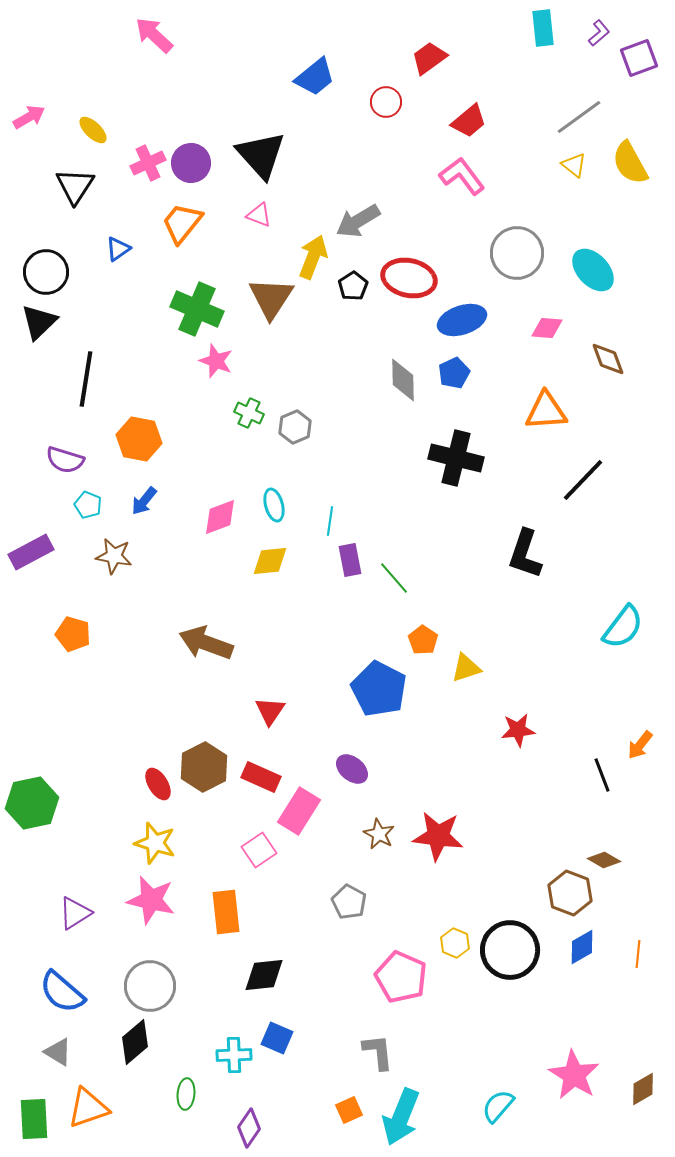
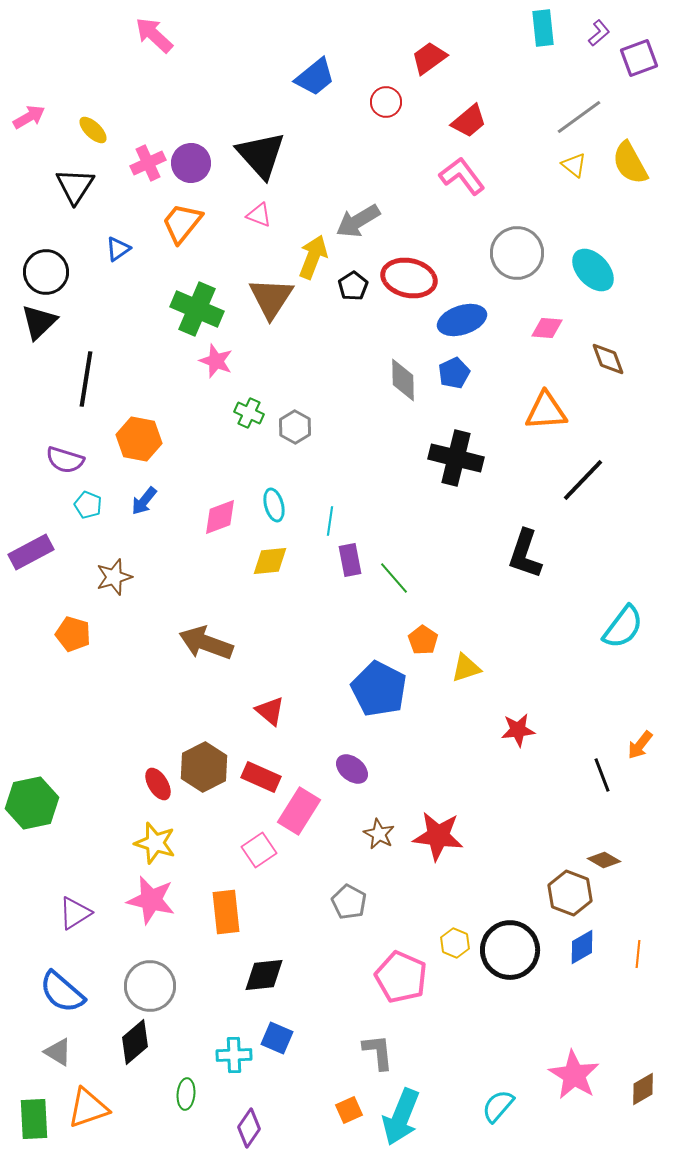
gray hexagon at (295, 427): rotated 8 degrees counterclockwise
brown star at (114, 556): moved 21 px down; rotated 27 degrees counterclockwise
red triangle at (270, 711): rotated 24 degrees counterclockwise
